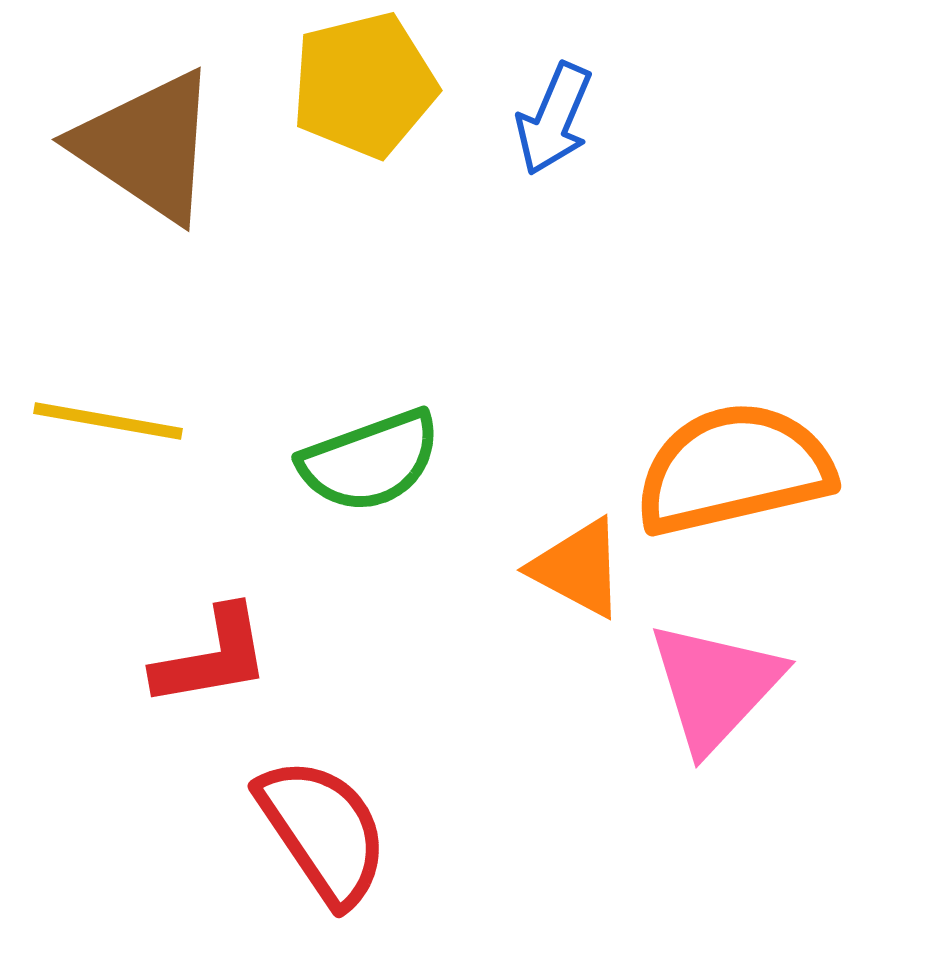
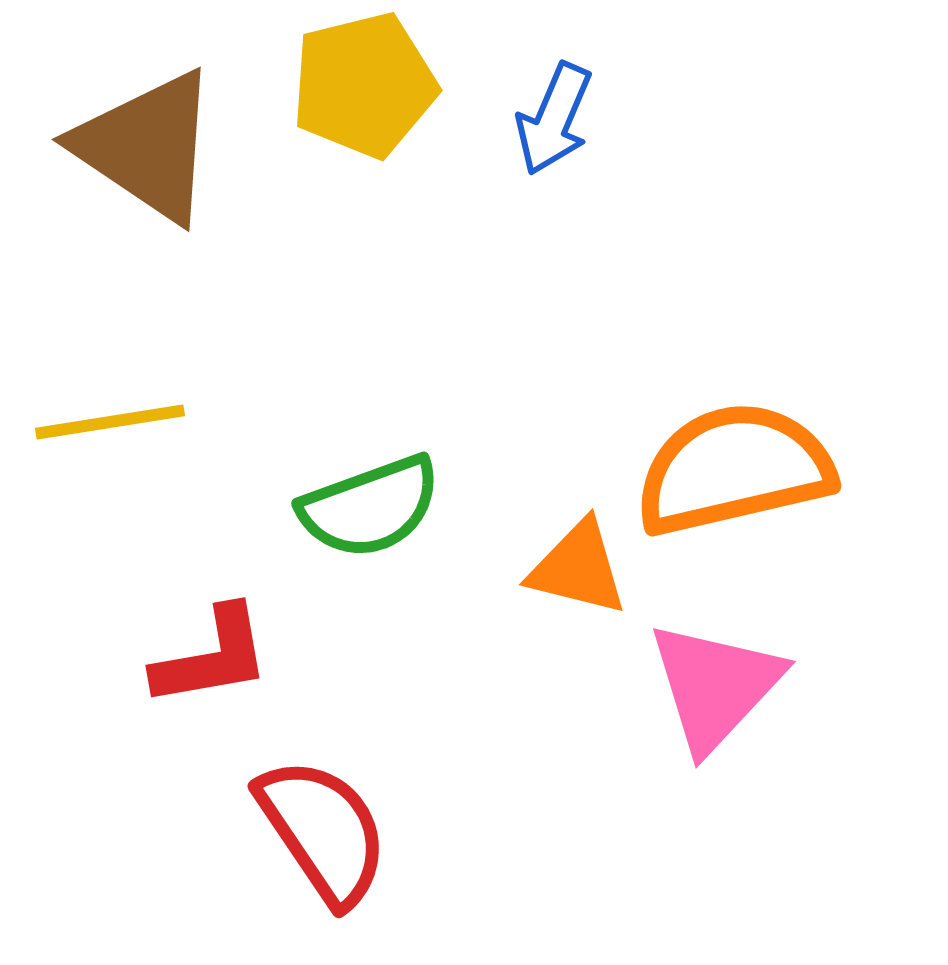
yellow line: moved 2 px right, 1 px down; rotated 19 degrees counterclockwise
green semicircle: moved 46 px down
orange triangle: rotated 14 degrees counterclockwise
